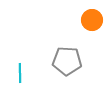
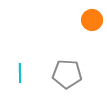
gray pentagon: moved 13 px down
